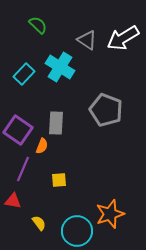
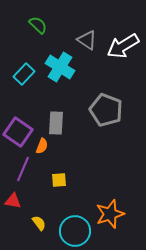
white arrow: moved 8 px down
purple square: moved 2 px down
cyan circle: moved 2 px left
